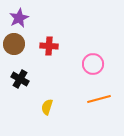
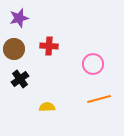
purple star: rotated 12 degrees clockwise
brown circle: moved 5 px down
black cross: rotated 24 degrees clockwise
yellow semicircle: rotated 70 degrees clockwise
